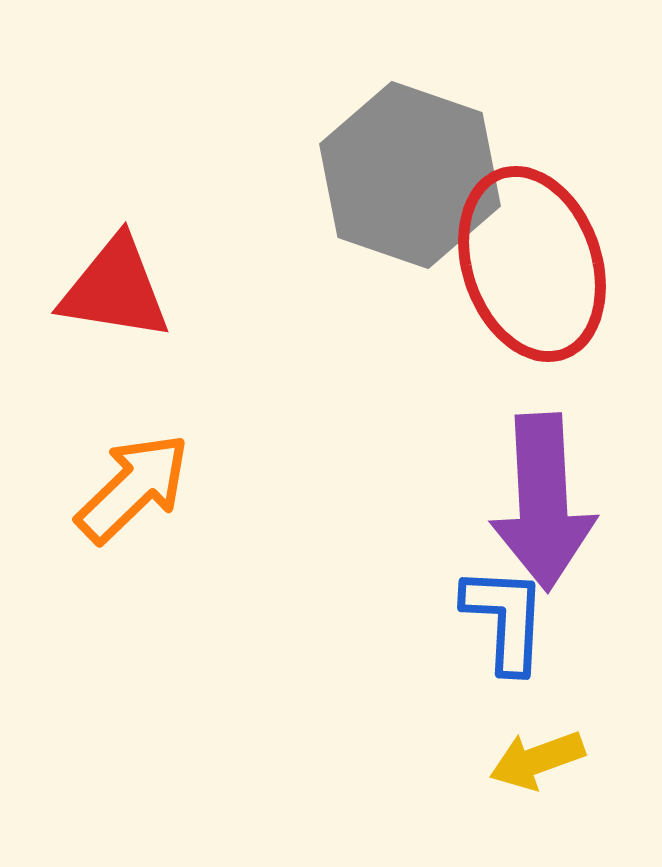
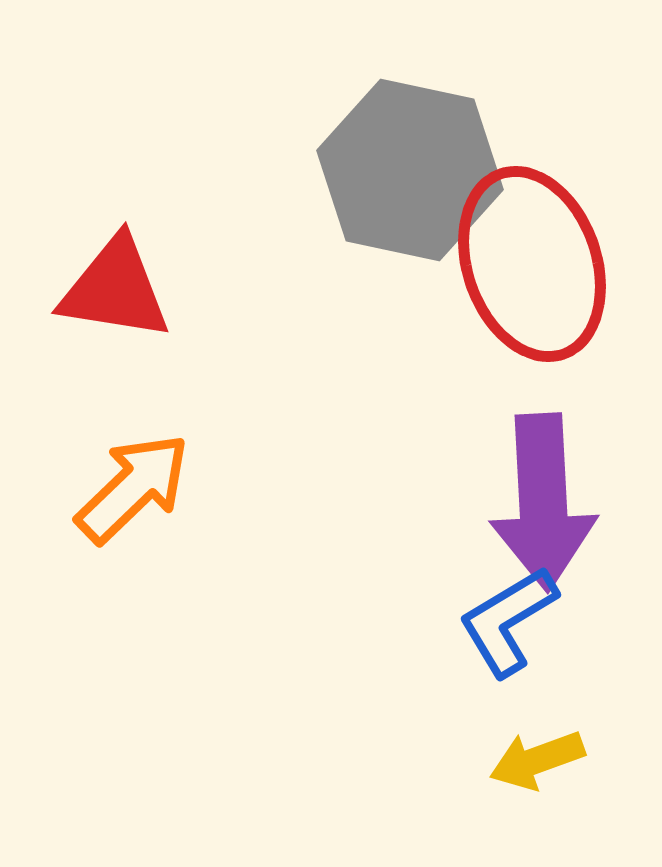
gray hexagon: moved 5 px up; rotated 7 degrees counterclockwise
blue L-shape: moved 3 px right, 2 px down; rotated 124 degrees counterclockwise
